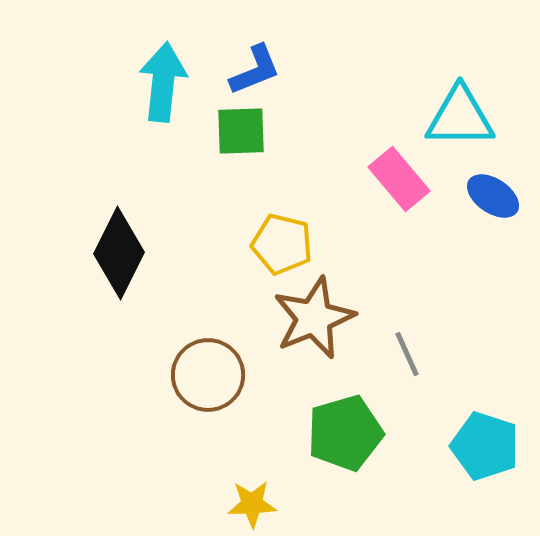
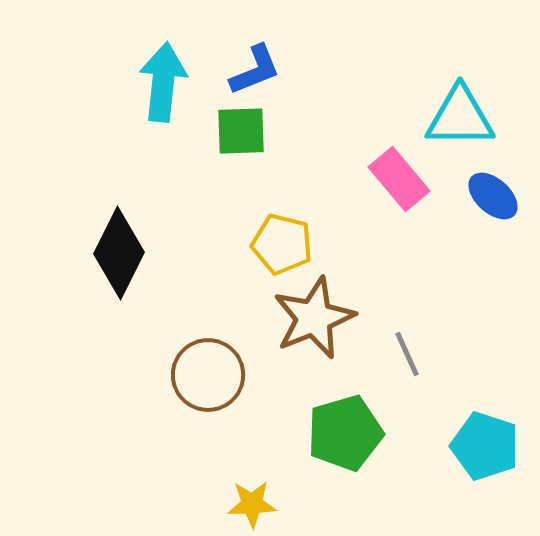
blue ellipse: rotated 8 degrees clockwise
